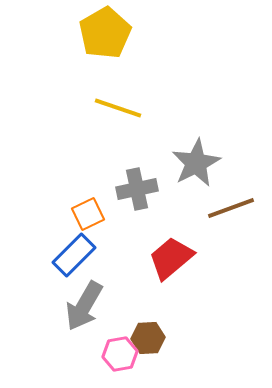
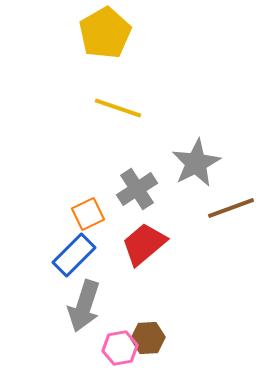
gray cross: rotated 21 degrees counterclockwise
red trapezoid: moved 27 px left, 14 px up
gray arrow: rotated 12 degrees counterclockwise
pink hexagon: moved 6 px up
